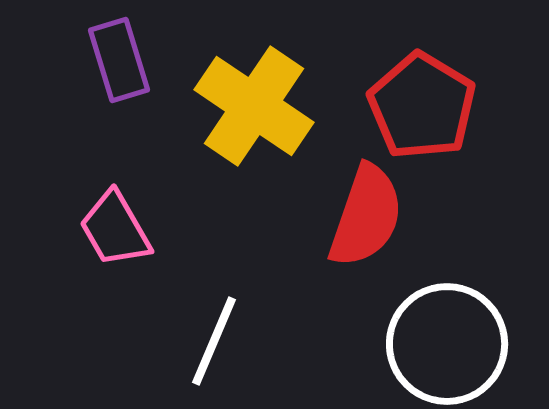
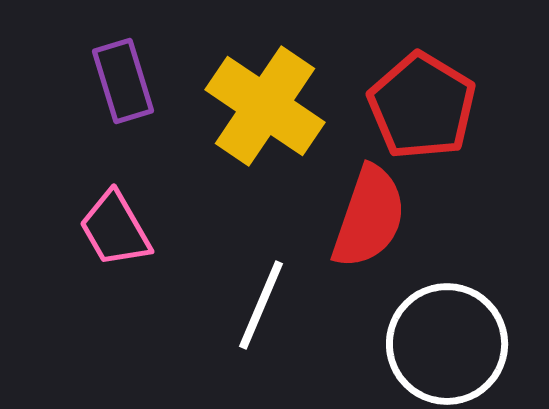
purple rectangle: moved 4 px right, 21 px down
yellow cross: moved 11 px right
red semicircle: moved 3 px right, 1 px down
white line: moved 47 px right, 36 px up
